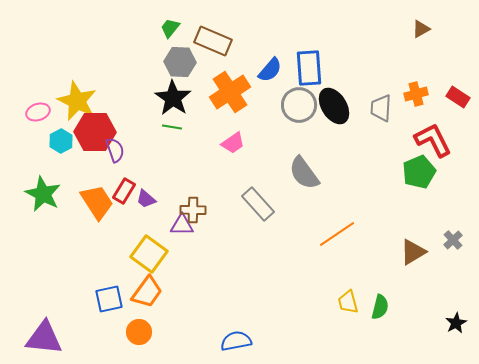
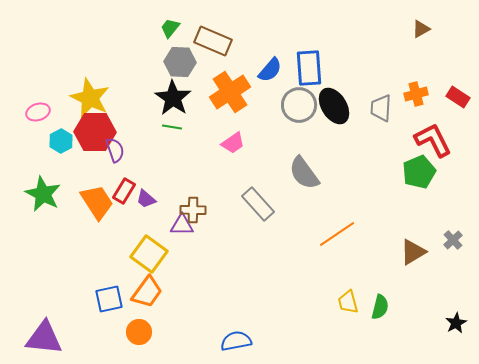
yellow star at (77, 101): moved 13 px right, 3 px up
